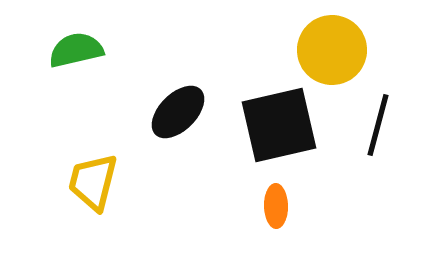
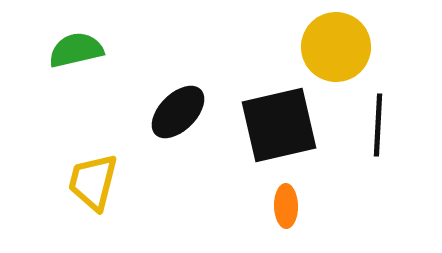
yellow circle: moved 4 px right, 3 px up
black line: rotated 12 degrees counterclockwise
orange ellipse: moved 10 px right
